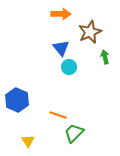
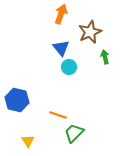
orange arrow: rotated 72 degrees counterclockwise
blue hexagon: rotated 10 degrees counterclockwise
